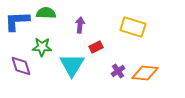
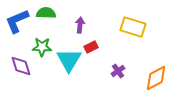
blue L-shape: rotated 20 degrees counterclockwise
red rectangle: moved 5 px left
cyan triangle: moved 3 px left, 5 px up
orange diamond: moved 11 px right, 5 px down; rotated 32 degrees counterclockwise
